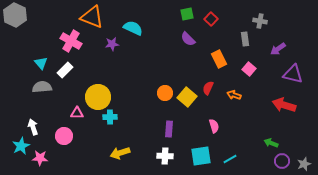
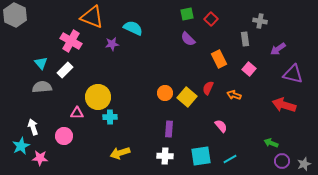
pink semicircle: moved 7 px right; rotated 24 degrees counterclockwise
